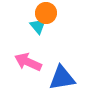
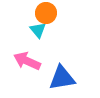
cyan triangle: moved 4 px down
pink arrow: moved 1 px left, 1 px up
